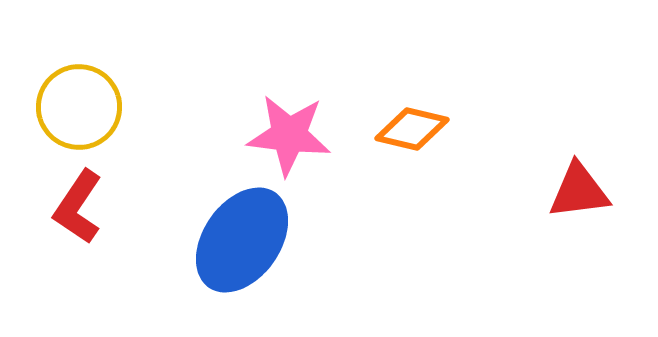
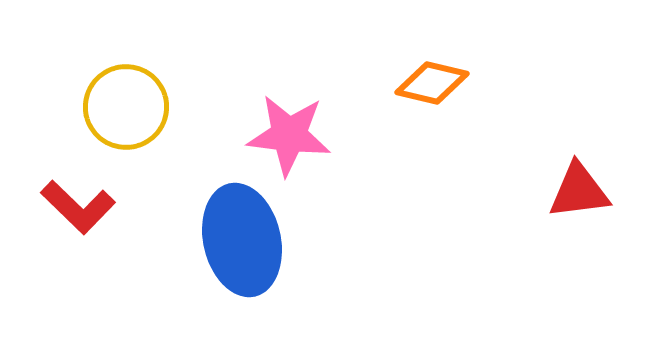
yellow circle: moved 47 px right
orange diamond: moved 20 px right, 46 px up
red L-shape: rotated 80 degrees counterclockwise
blue ellipse: rotated 48 degrees counterclockwise
